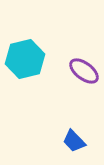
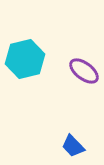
blue trapezoid: moved 1 px left, 5 px down
